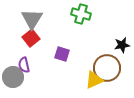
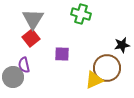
gray triangle: moved 1 px right
purple square: rotated 14 degrees counterclockwise
